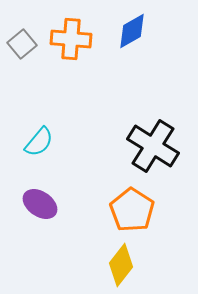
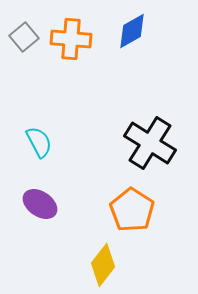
gray square: moved 2 px right, 7 px up
cyan semicircle: rotated 68 degrees counterclockwise
black cross: moved 3 px left, 3 px up
yellow diamond: moved 18 px left
